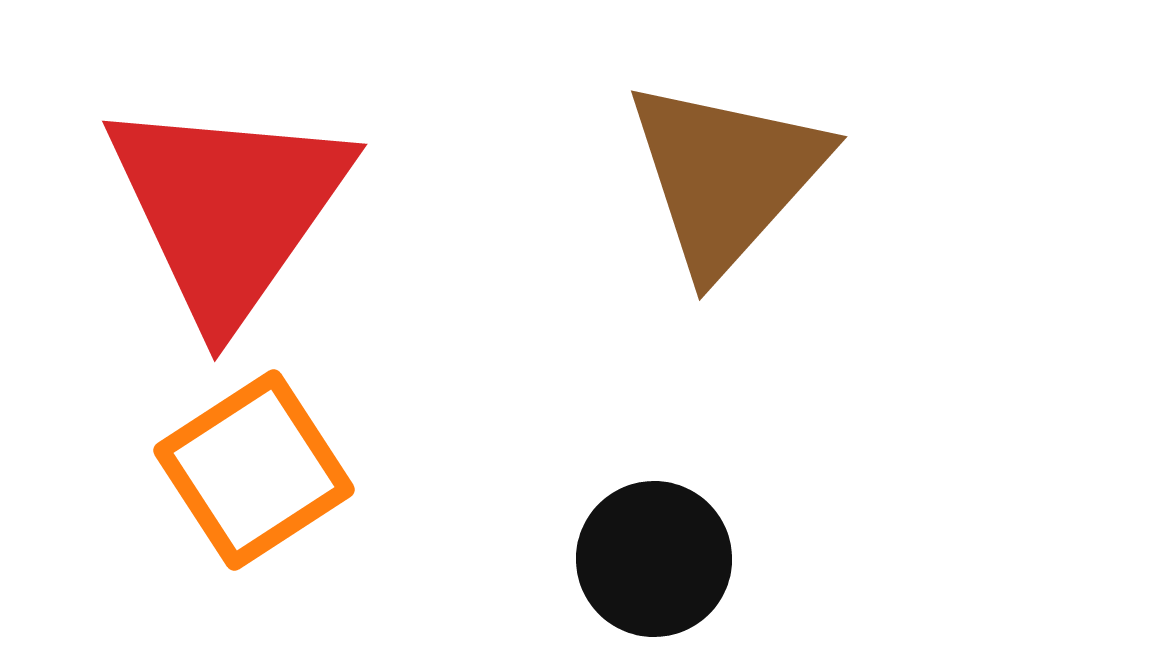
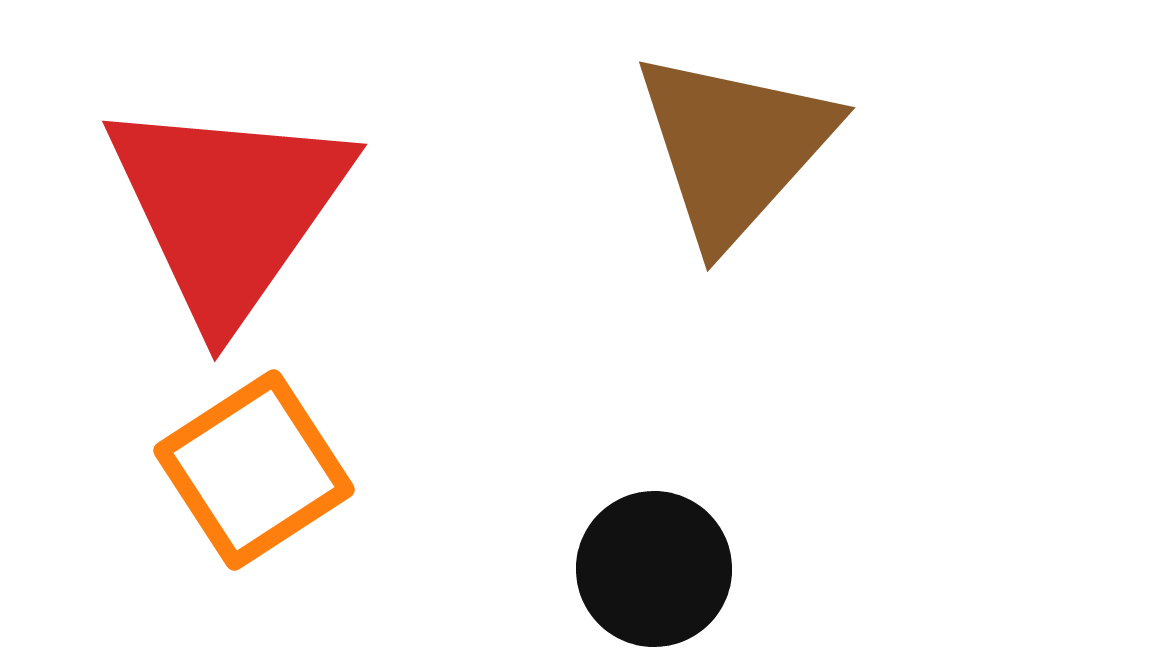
brown triangle: moved 8 px right, 29 px up
black circle: moved 10 px down
